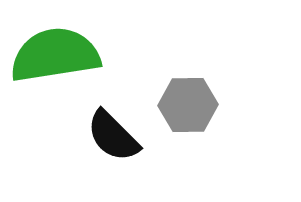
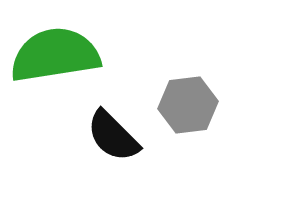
gray hexagon: rotated 6 degrees counterclockwise
